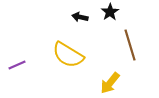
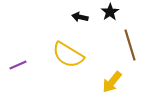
purple line: moved 1 px right
yellow arrow: moved 2 px right, 1 px up
